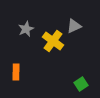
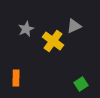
orange rectangle: moved 6 px down
